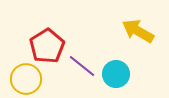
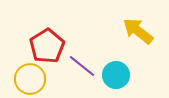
yellow arrow: rotated 8 degrees clockwise
cyan circle: moved 1 px down
yellow circle: moved 4 px right
